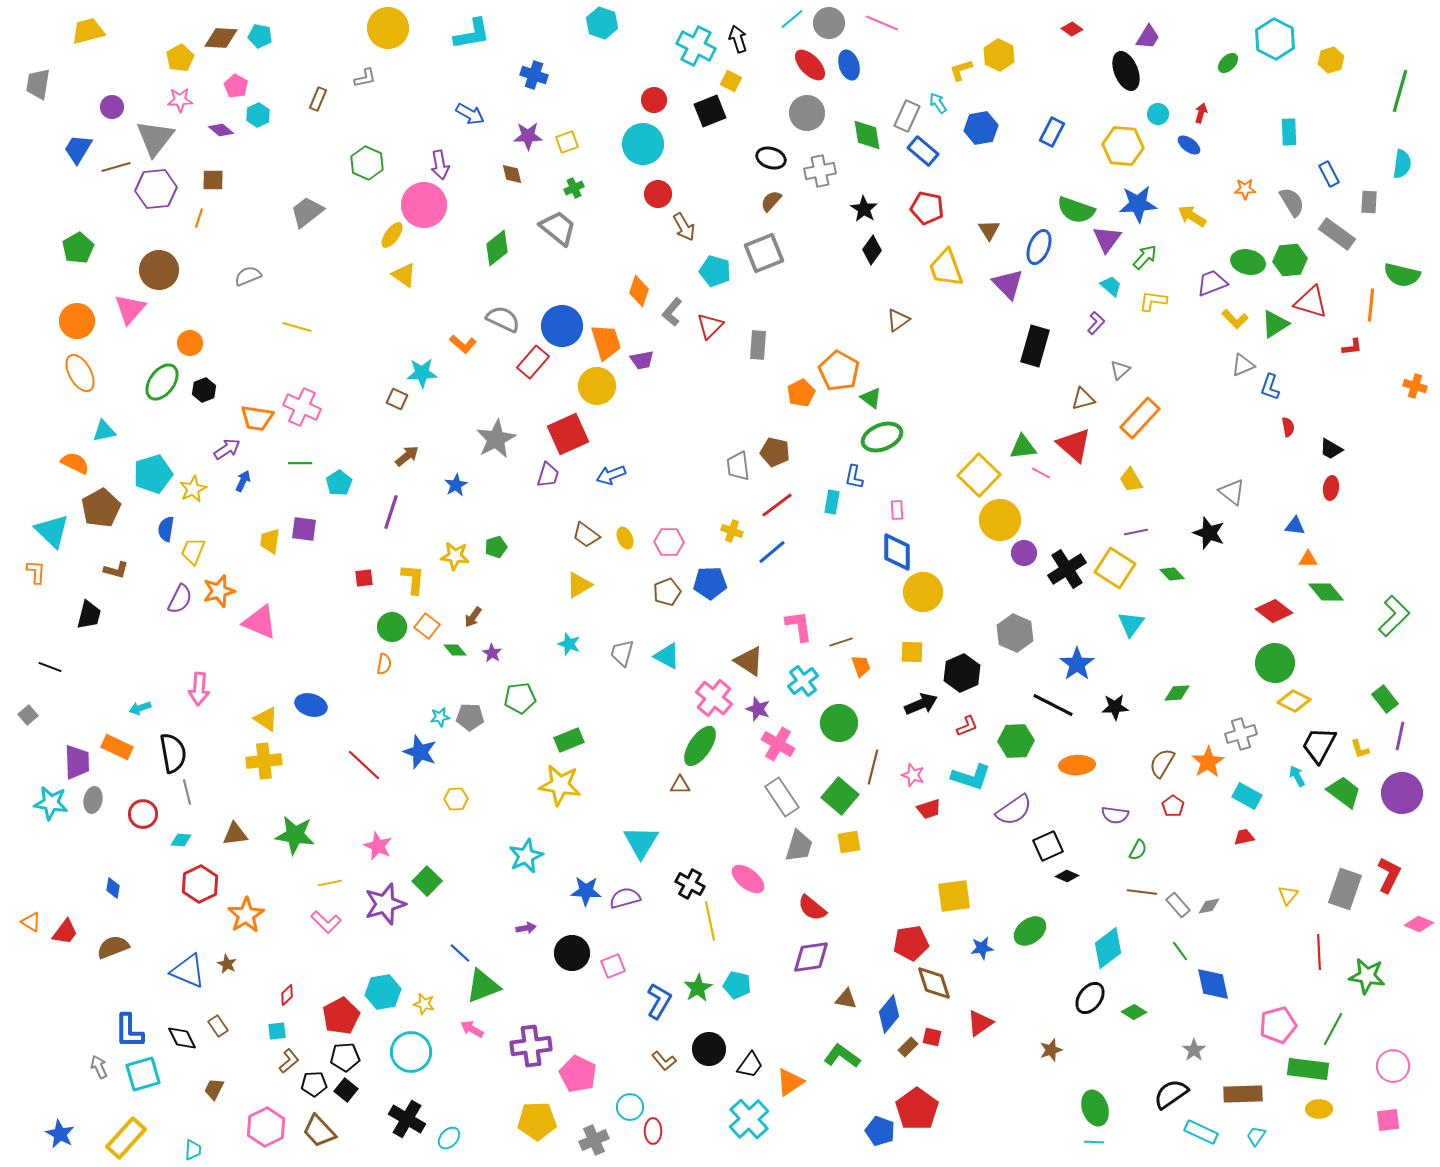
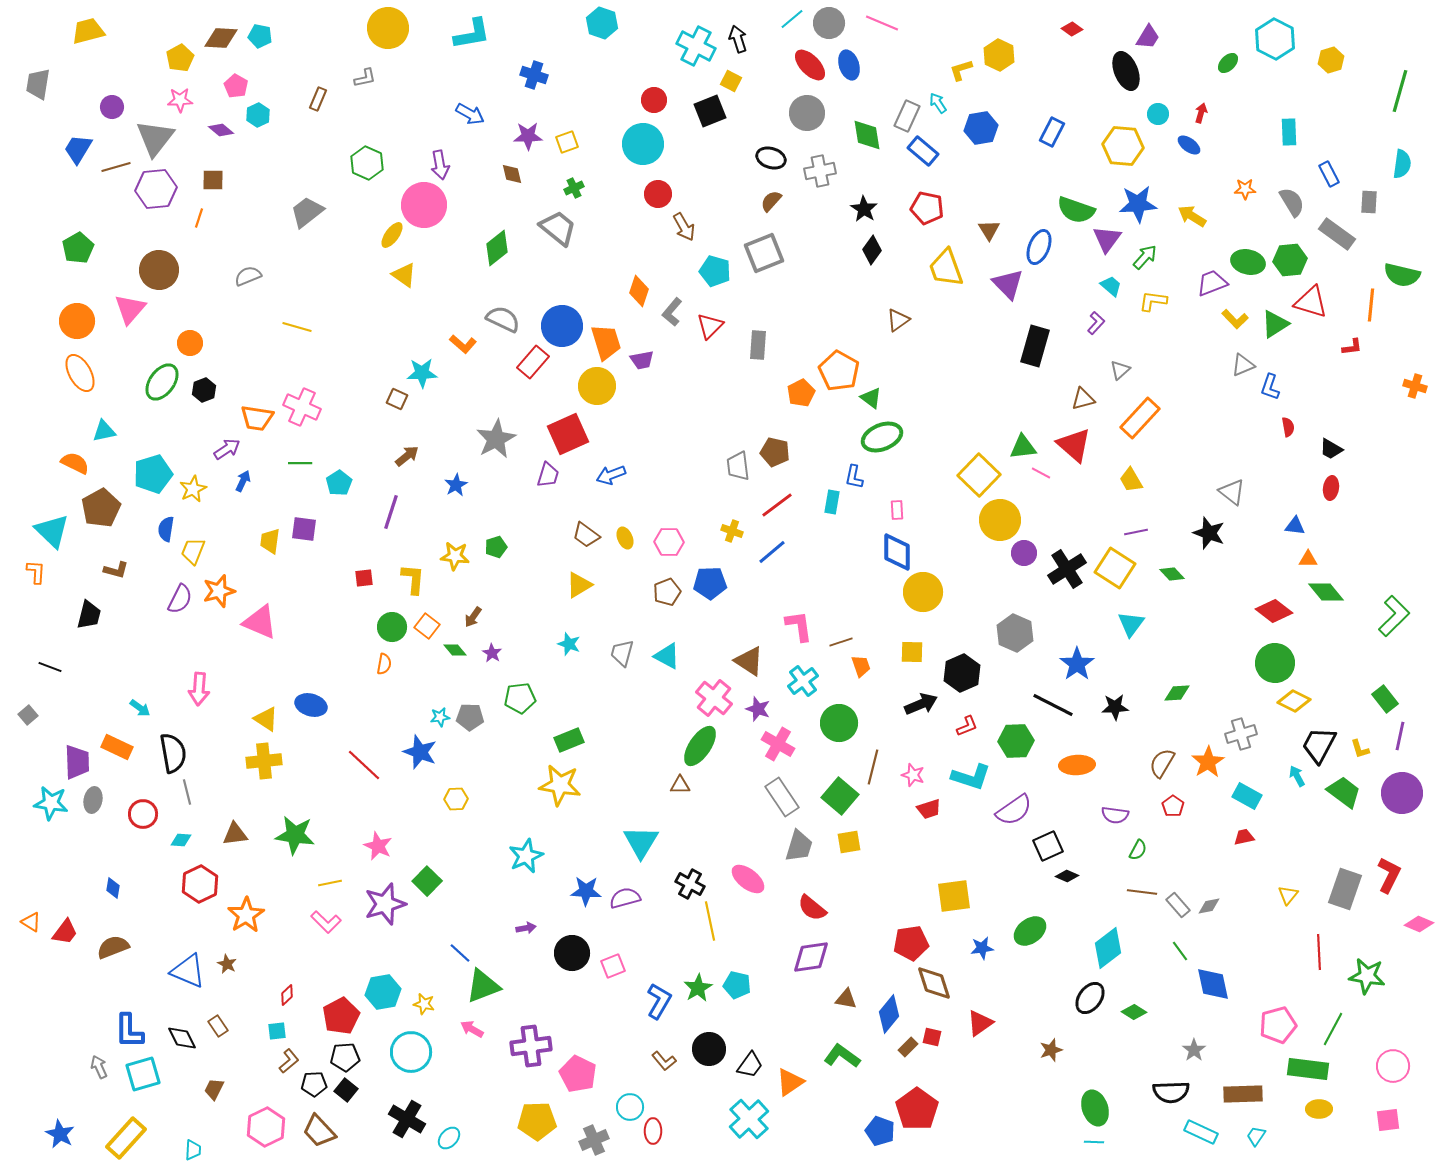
cyan arrow at (140, 708): rotated 125 degrees counterclockwise
black semicircle at (1171, 1094): moved 2 px up; rotated 147 degrees counterclockwise
